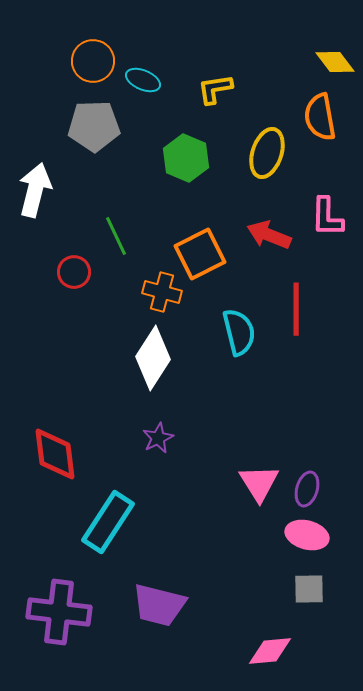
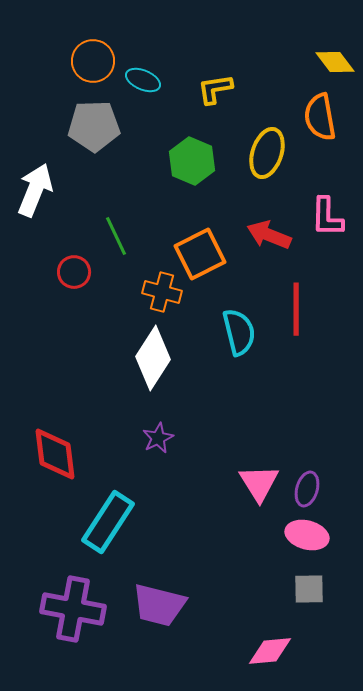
green hexagon: moved 6 px right, 3 px down
white arrow: rotated 8 degrees clockwise
purple cross: moved 14 px right, 3 px up; rotated 4 degrees clockwise
